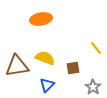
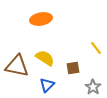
yellow semicircle: rotated 12 degrees clockwise
brown triangle: rotated 20 degrees clockwise
